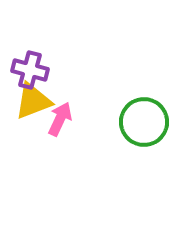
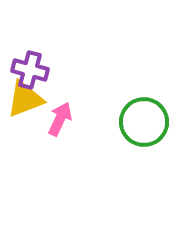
yellow triangle: moved 8 px left, 2 px up
